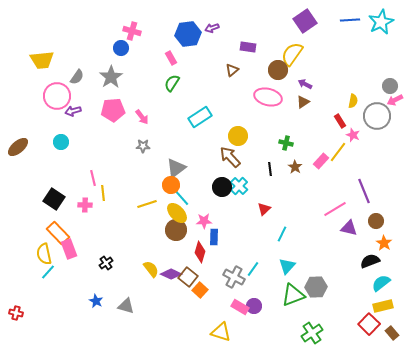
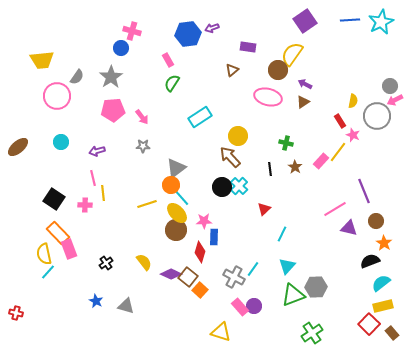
pink rectangle at (171, 58): moved 3 px left, 2 px down
purple arrow at (73, 111): moved 24 px right, 40 px down
yellow semicircle at (151, 269): moved 7 px left, 7 px up
pink rectangle at (240, 307): rotated 18 degrees clockwise
